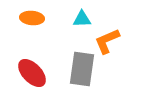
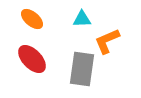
orange ellipse: moved 1 px down; rotated 35 degrees clockwise
red ellipse: moved 14 px up
